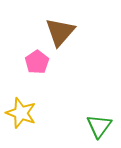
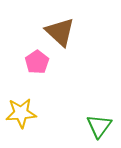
brown triangle: rotated 28 degrees counterclockwise
yellow star: rotated 24 degrees counterclockwise
